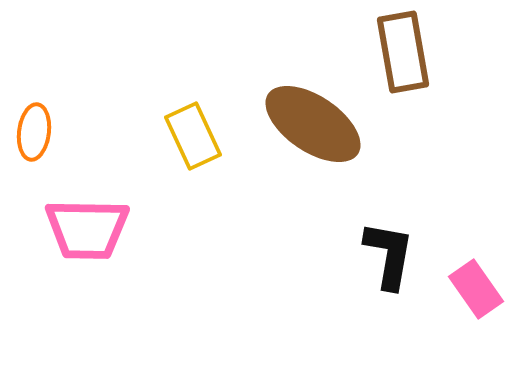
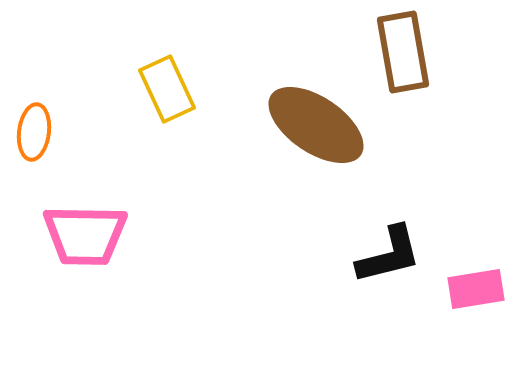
brown ellipse: moved 3 px right, 1 px down
yellow rectangle: moved 26 px left, 47 px up
pink trapezoid: moved 2 px left, 6 px down
black L-shape: rotated 66 degrees clockwise
pink rectangle: rotated 64 degrees counterclockwise
